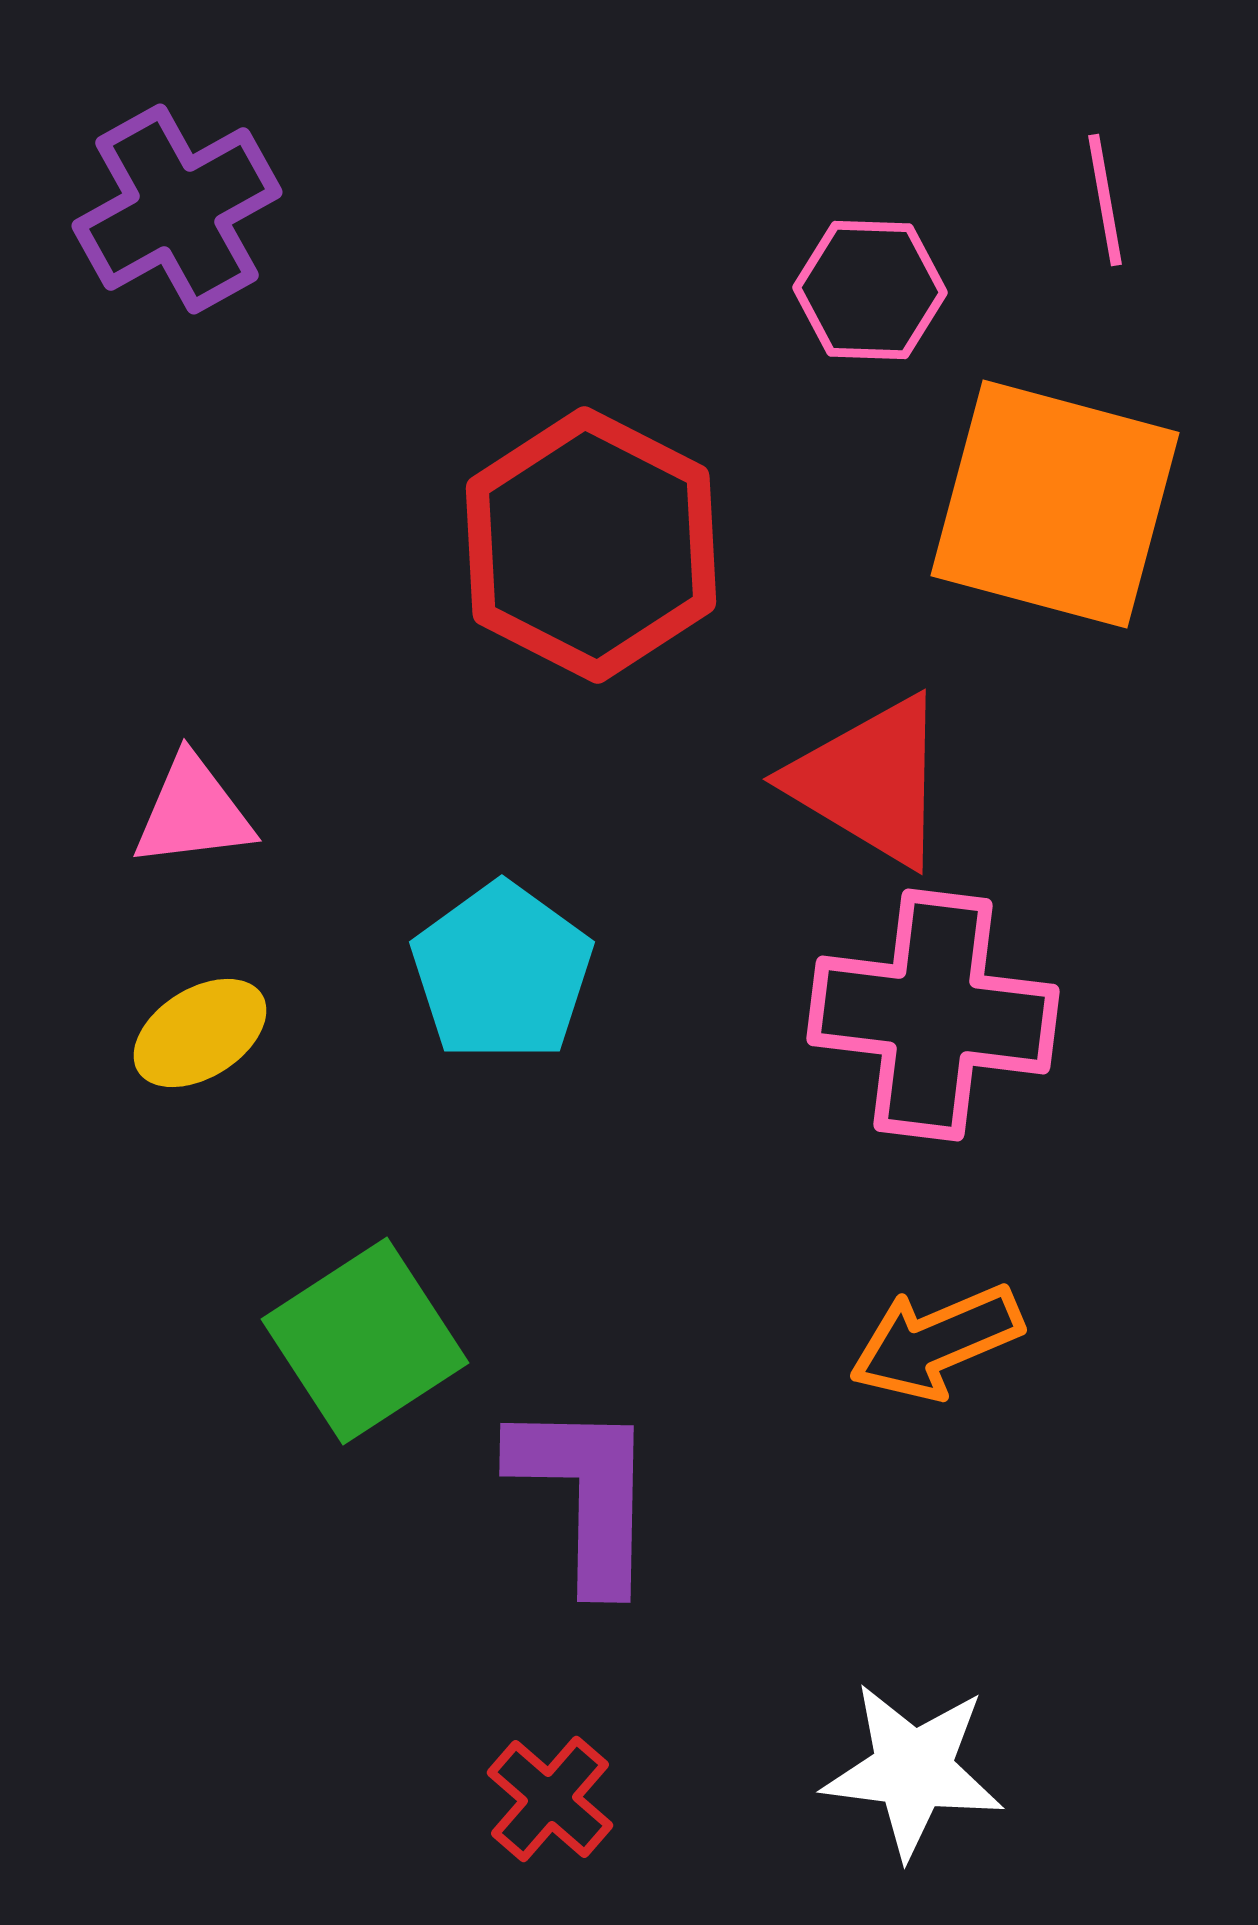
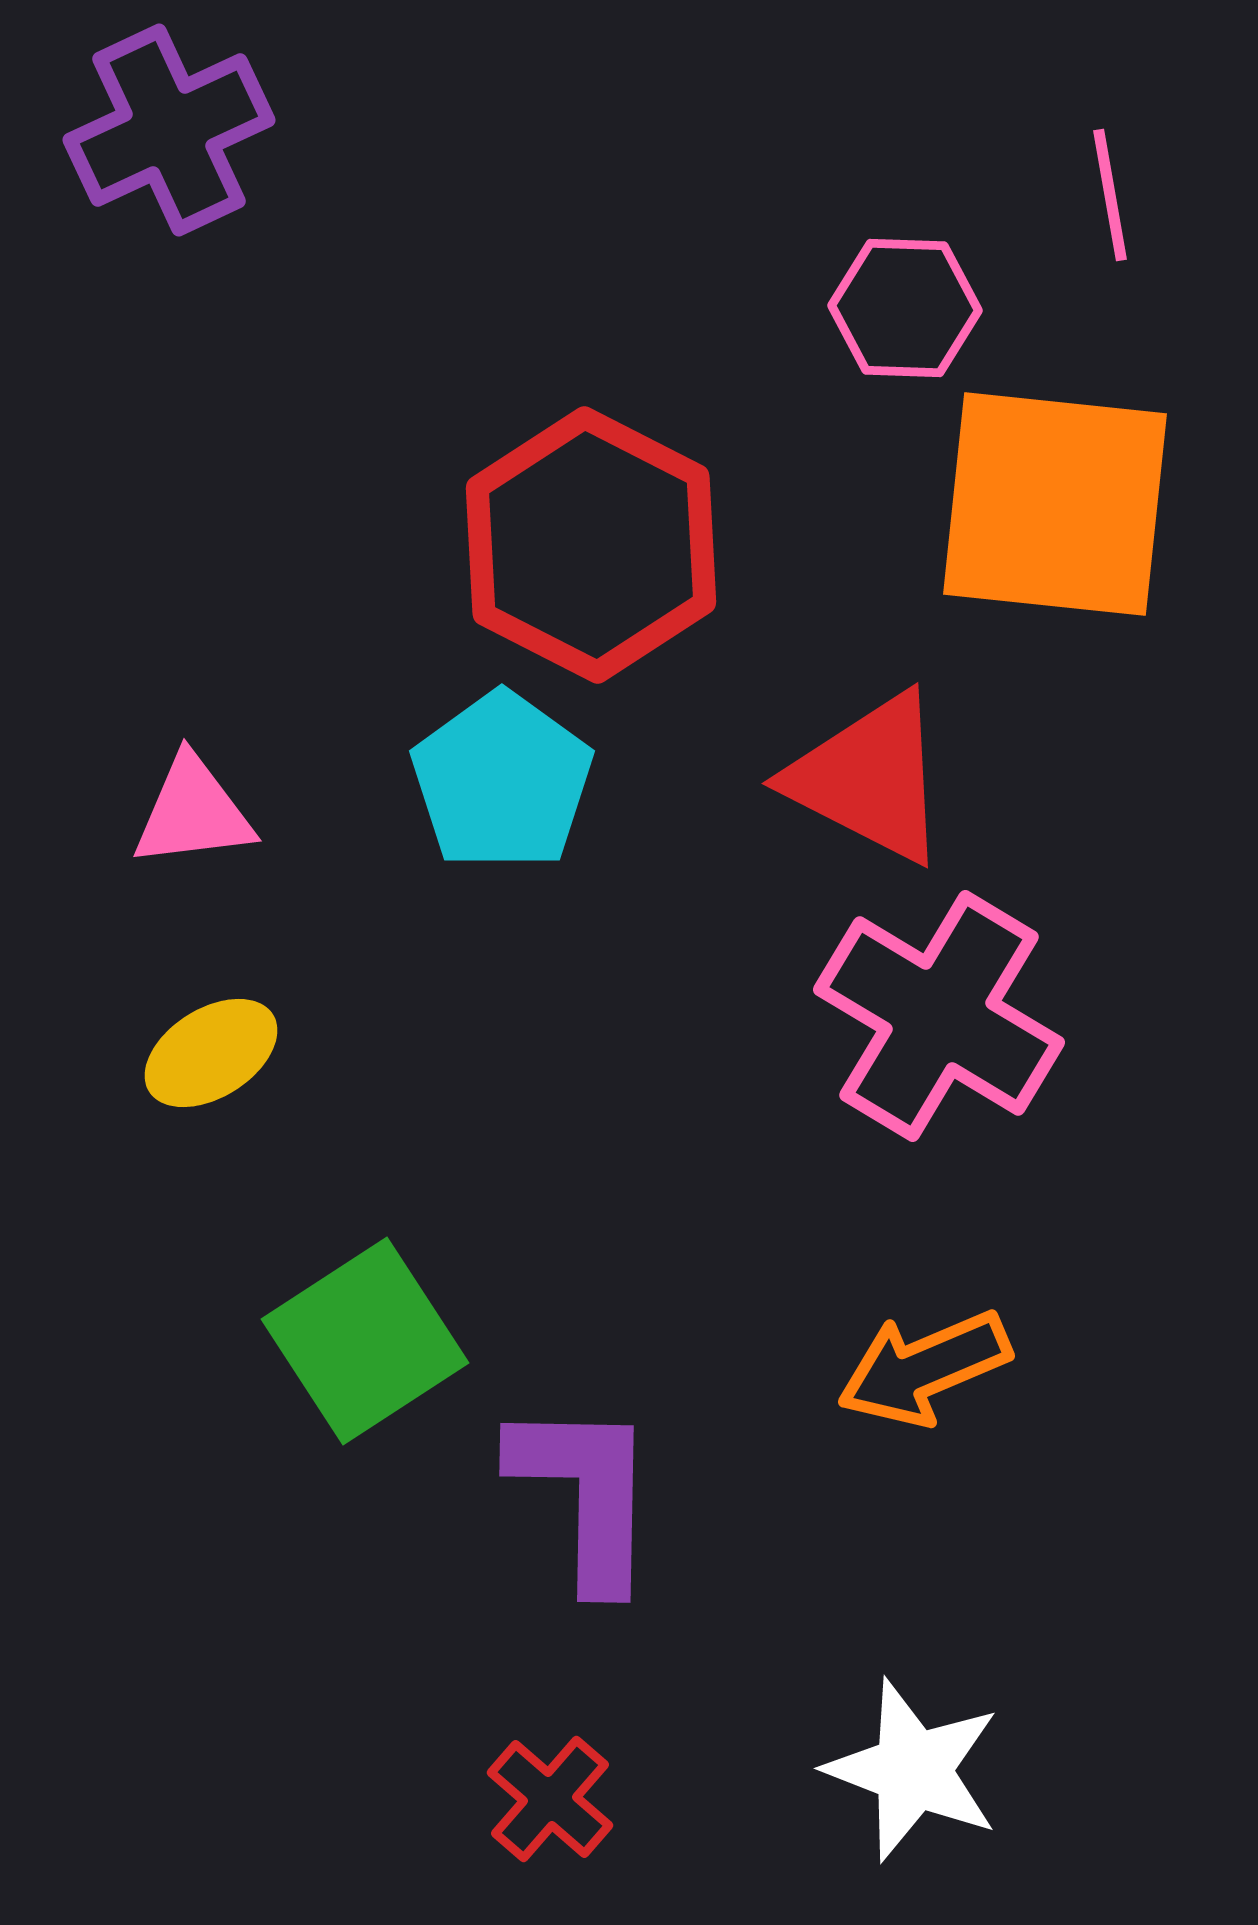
pink line: moved 5 px right, 5 px up
purple cross: moved 8 px left, 79 px up; rotated 4 degrees clockwise
pink hexagon: moved 35 px right, 18 px down
orange square: rotated 9 degrees counterclockwise
red triangle: moved 1 px left, 3 px up; rotated 4 degrees counterclockwise
cyan pentagon: moved 191 px up
pink cross: moved 6 px right, 1 px down; rotated 24 degrees clockwise
yellow ellipse: moved 11 px right, 20 px down
orange arrow: moved 12 px left, 26 px down
white star: rotated 14 degrees clockwise
